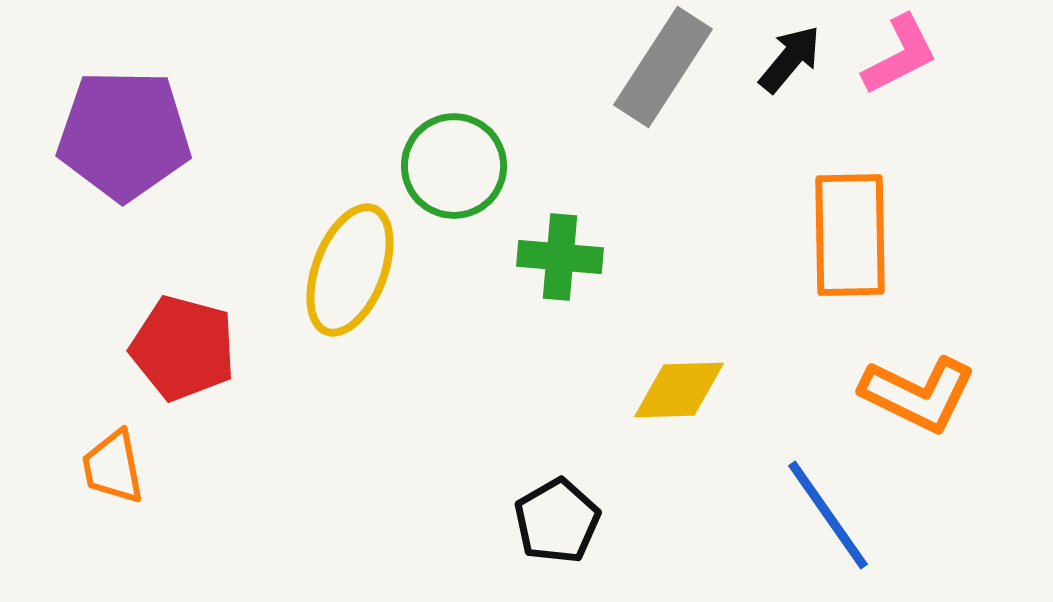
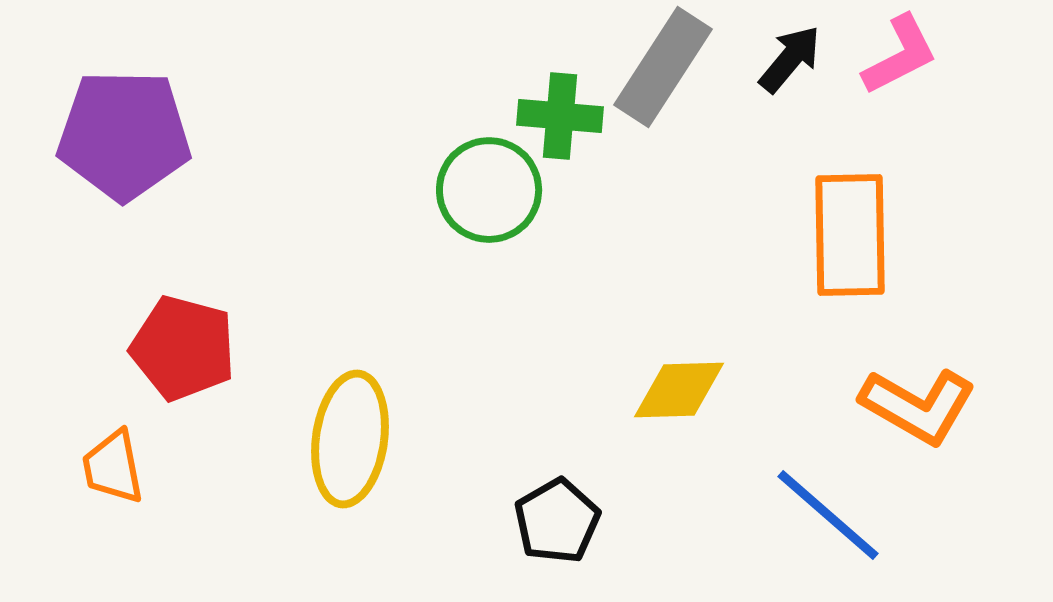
green circle: moved 35 px right, 24 px down
green cross: moved 141 px up
yellow ellipse: moved 169 px down; rotated 13 degrees counterclockwise
orange L-shape: moved 12 px down; rotated 4 degrees clockwise
blue line: rotated 14 degrees counterclockwise
